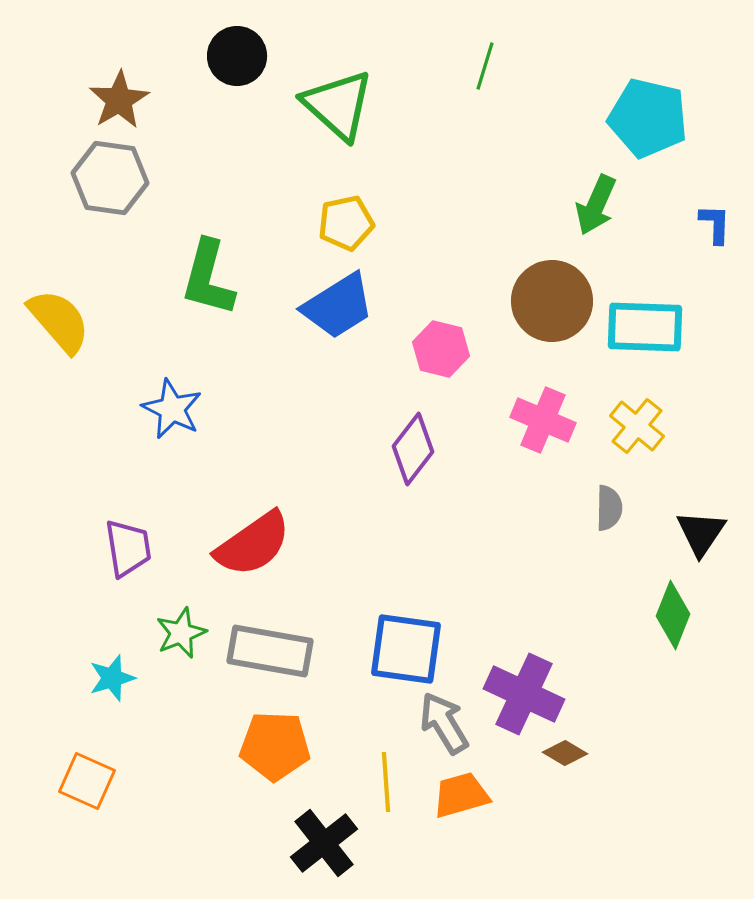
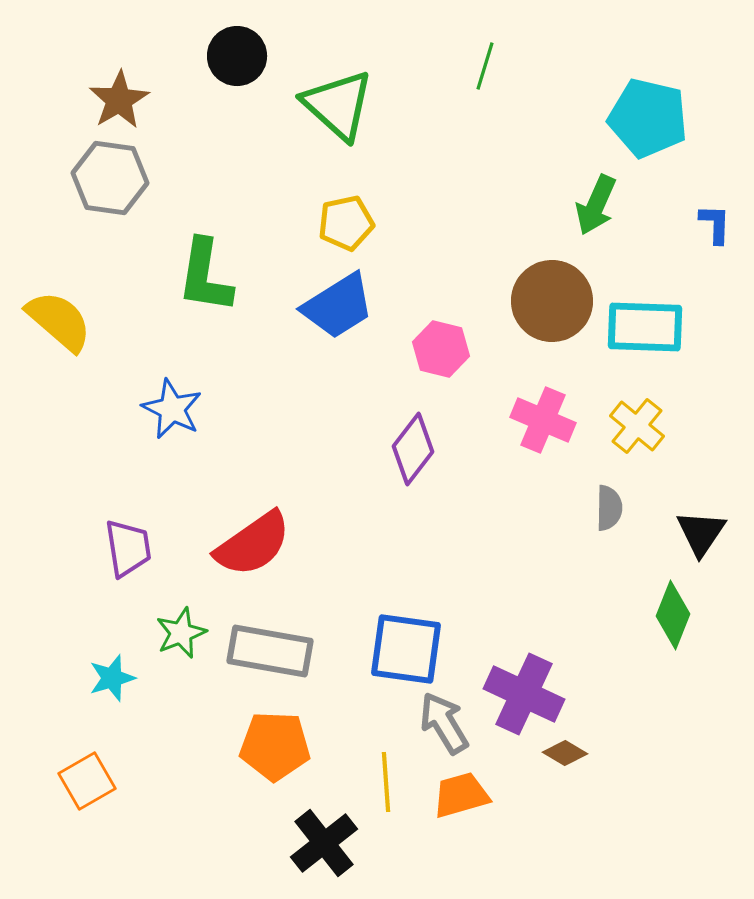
green L-shape: moved 3 px left, 2 px up; rotated 6 degrees counterclockwise
yellow semicircle: rotated 8 degrees counterclockwise
orange square: rotated 36 degrees clockwise
